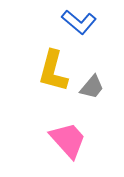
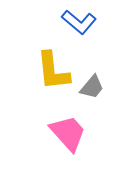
yellow L-shape: rotated 21 degrees counterclockwise
pink trapezoid: moved 7 px up
